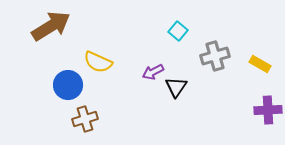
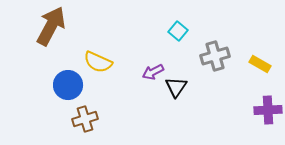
brown arrow: rotated 30 degrees counterclockwise
